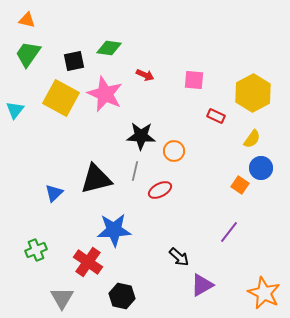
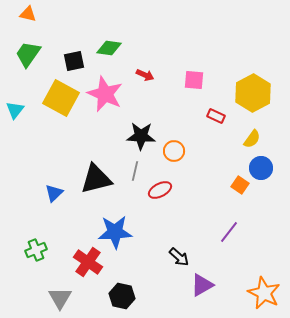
orange triangle: moved 1 px right, 6 px up
blue star: moved 1 px right, 2 px down
gray triangle: moved 2 px left
